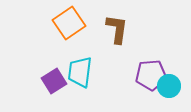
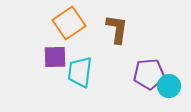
purple pentagon: moved 2 px left, 1 px up
purple square: moved 1 px right, 24 px up; rotated 30 degrees clockwise
